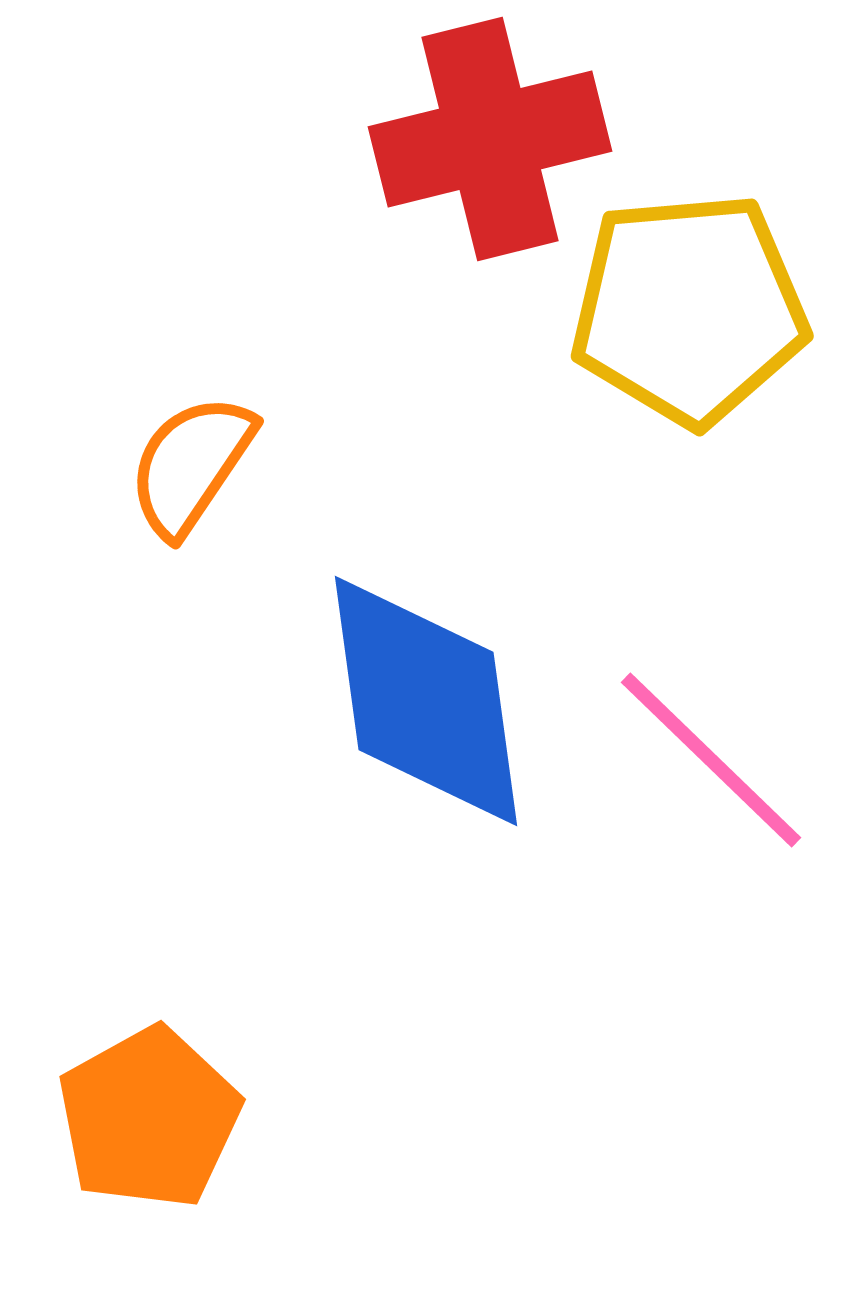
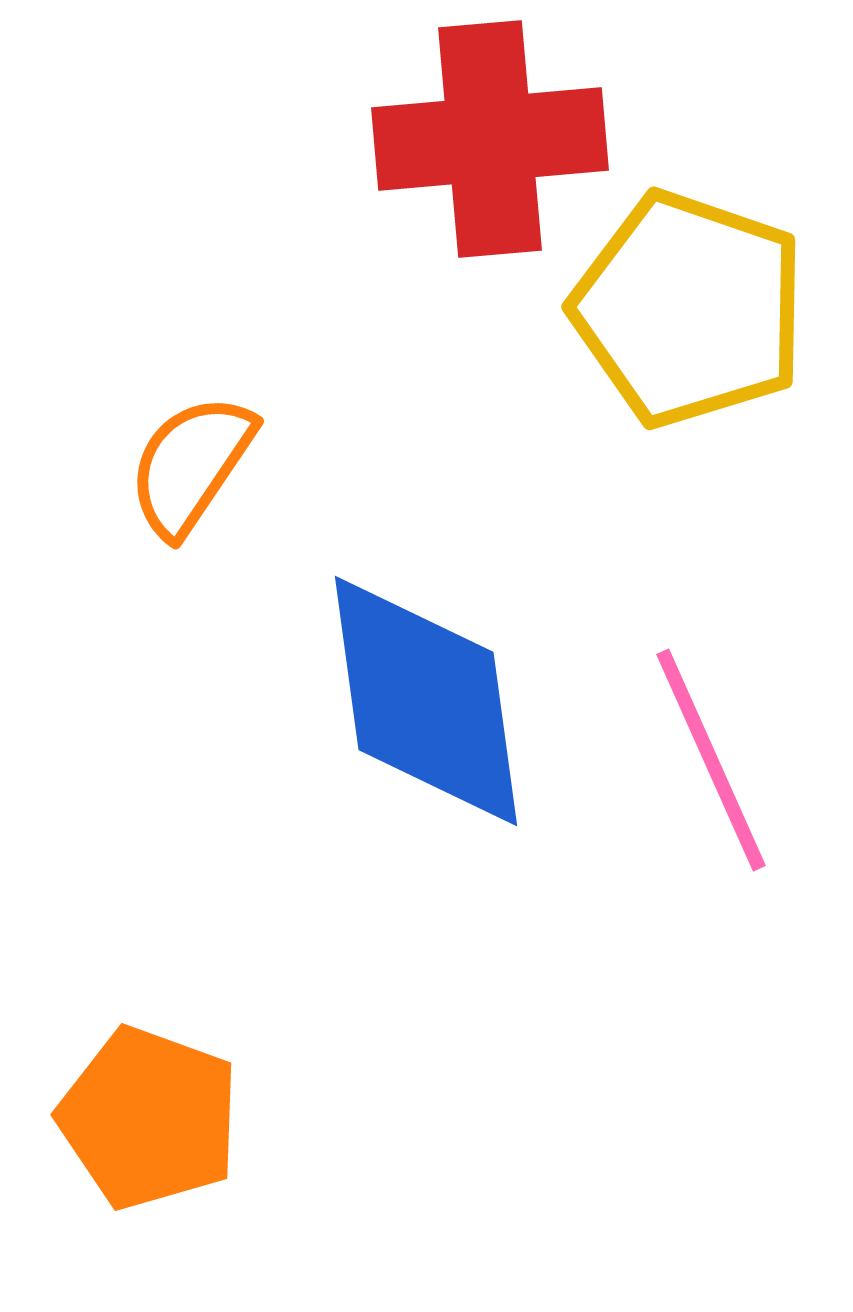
red cross: rotated 9 degrees clockwise
yellow pentagon: rotated 24 degrees clockwise
pink line: rotated 22 degrees clockwise
orange pentagon: rotated 23 degrees counterclockwise
